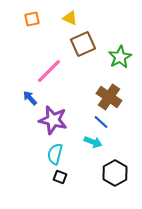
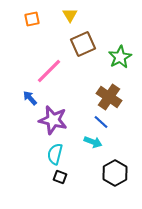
yellow triangle: moved 3 px up; rotated 35 degrees clockwise
